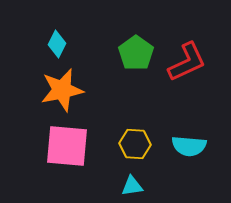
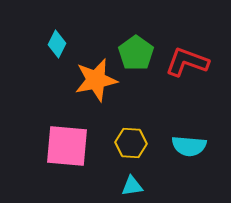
red L-shape: rotated 135 degrees counterclockwise
orange star: moved 34 px right, 10 px up
yellow hexagon: moved 4 px left, 1 px up
